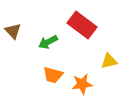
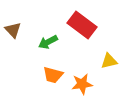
brown triangle: moved 1 px up
